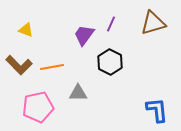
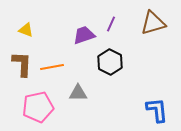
purple trapezoid: rotated 35 degrees clockwise
brown L-shape: moved 3 px right, 1 px up; rotated 132 degrees counterclockwise
